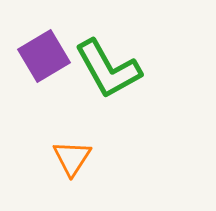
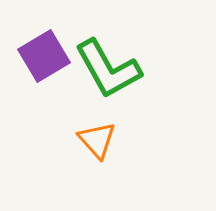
orange triangle: moved 25 px right, 18 px up; rotated 15 degrees counterclockwise
